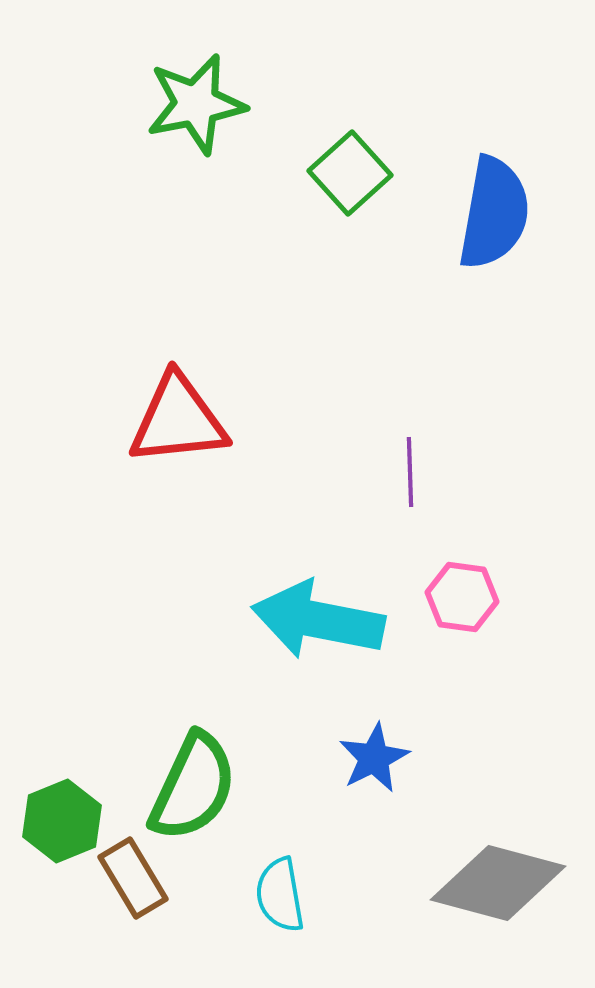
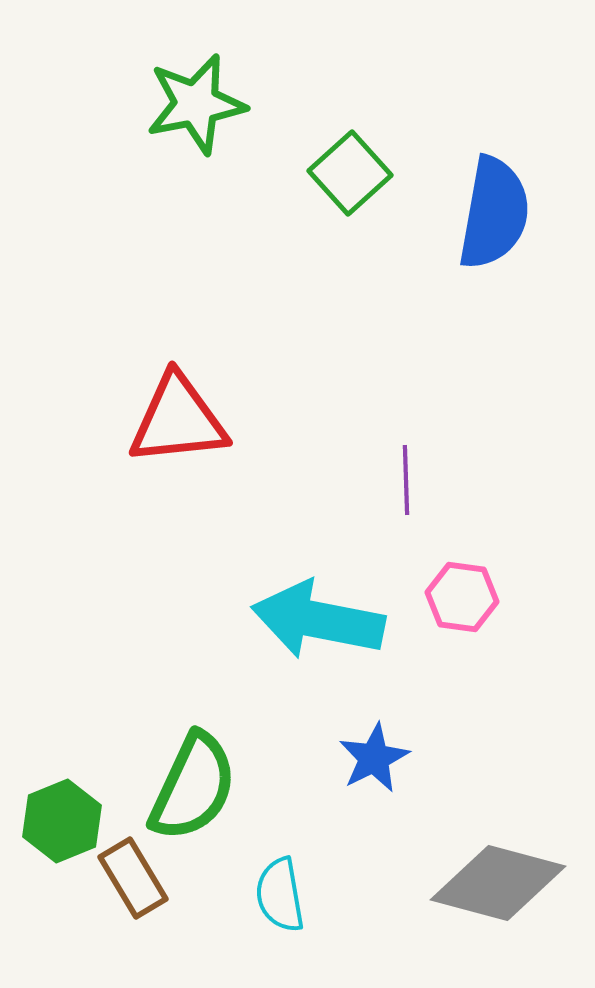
purple line: moved 4 px left, 8 px down
